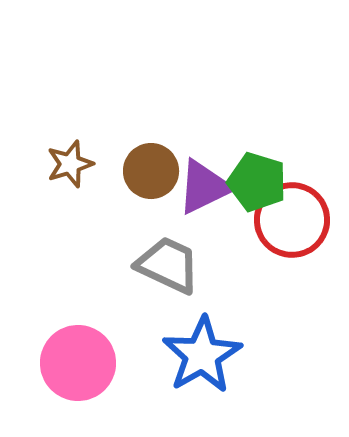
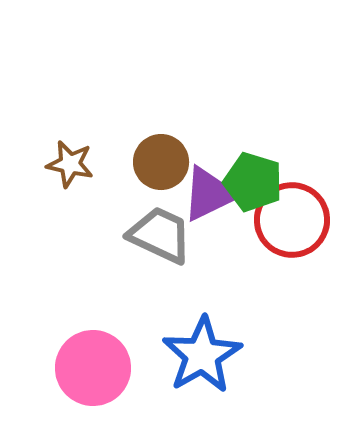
brown star: rotated 30 degrees clockwise
brown circle: moved 10 px right, 9 px up
green pentagon: moved 4 px left
purple triangle: moved 5 px right, 7 px down
gray trapezoid: moved 8 px left, 30 px up
pink circle: moved 15 px right, 5 px down
